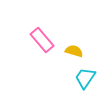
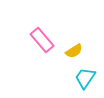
yellow semicircle: rotated 132 degrees clockwise
